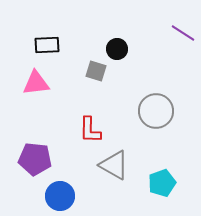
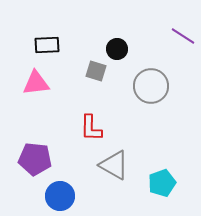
purple line: moved 3 px down
gray circle: moved 5 px left, 25 px up
red L-shape: moved 1 px right, 2 px up
